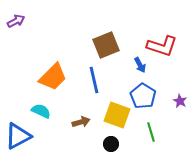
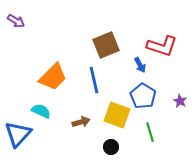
purple arrow: rotated 60 degrees clockwise
green line: moved 1 px left
blue triangle: moved 2 px up; rotated 20 degrees counterclockwise
black circle: moved 3 px down
